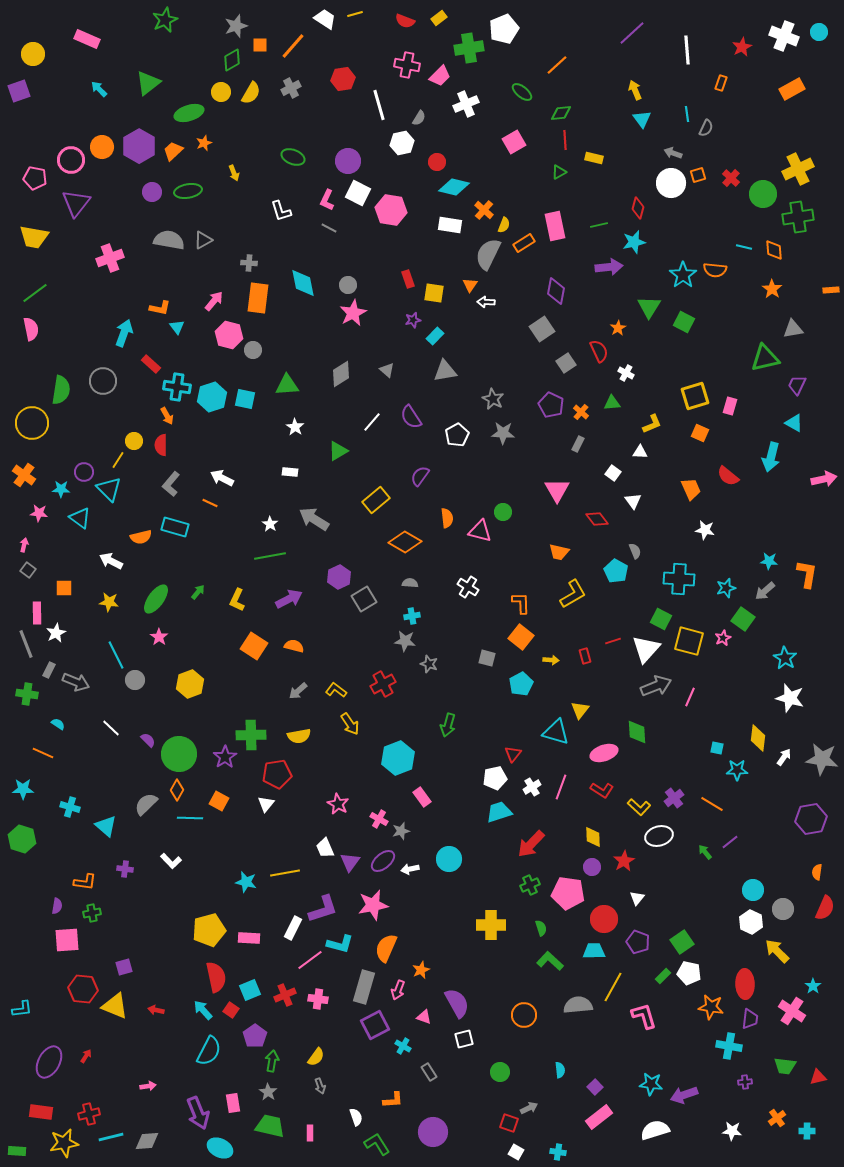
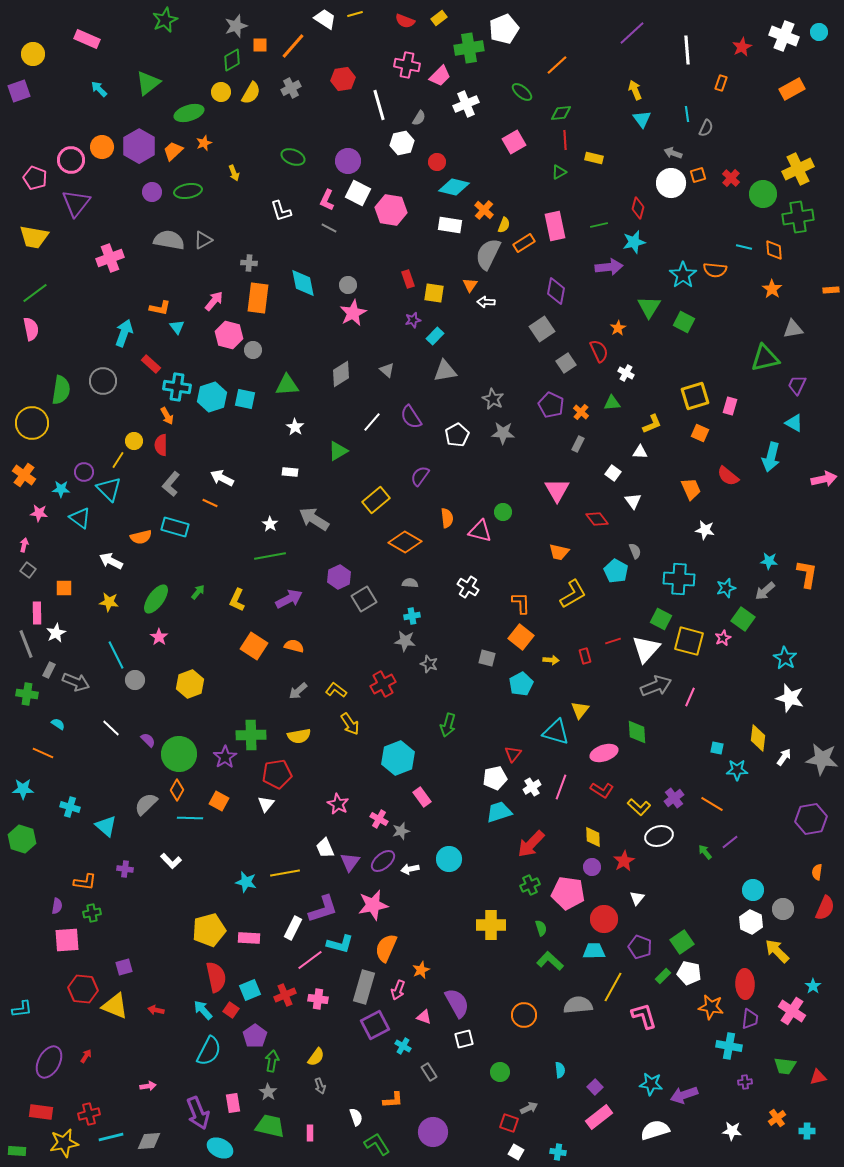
pink pentagon at (35, 178): rotated 10 degrees clockwise
purple pentagon at (638, 942): moved 2 px right, 5 px down
gray diamond at (147, 1141): moved 2 px right
